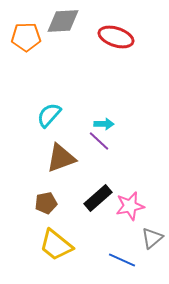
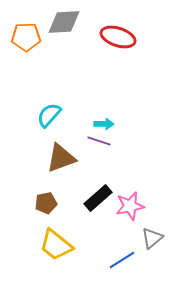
gray diamond: moved 1 px right, 1 px down
red ellipse: moved 2 px right
purple line: rotated 25 degrees counterclockwise
blue line: rotated 56 degrees counterclockwise
